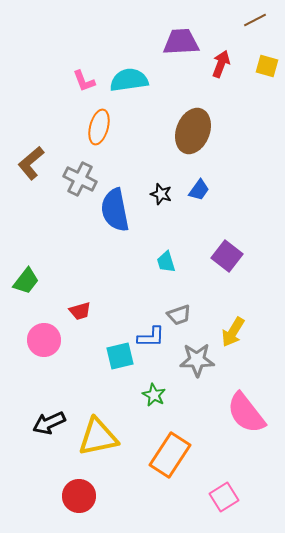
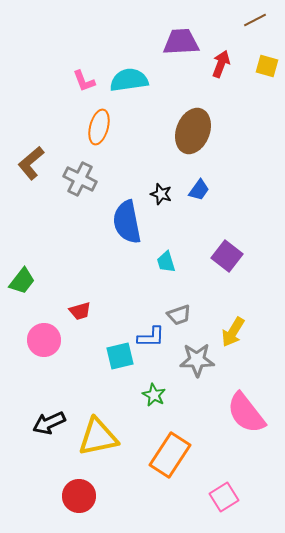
blue semicircle: moved 12 px right, 12 px down
green trapezoid: moved 4 px left
